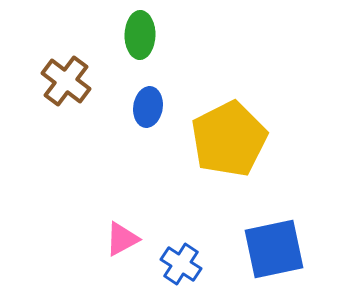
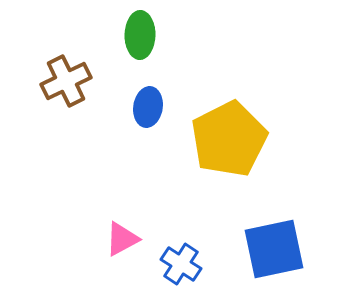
brown cross: rotated 27 degrees clockwise
